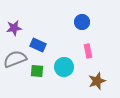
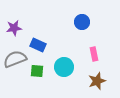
pink rectangle: moved 6 px right, 3 px down
